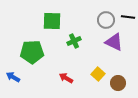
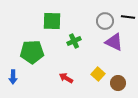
gray circle: moved 1 px left, 1 px down
blue arrow: rotated 120 degrees counterclockwise
